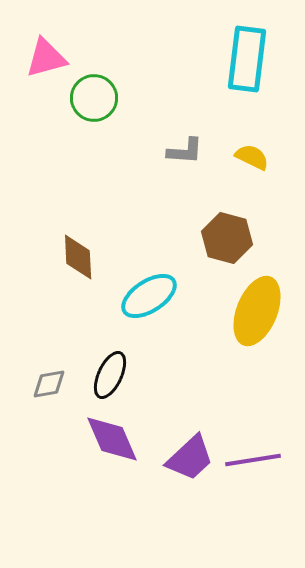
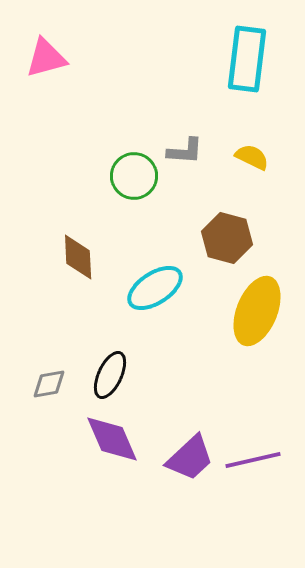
green circle: moved 40 px right, 78 px down
cyan ellipse: moved 6 px right, 8 px up
purple line: rotated 4 degrees counterclockwise
